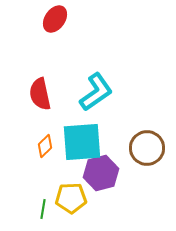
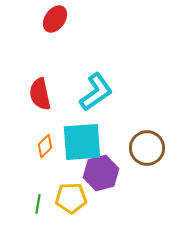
green line: moved 5 px left, 5 px up
